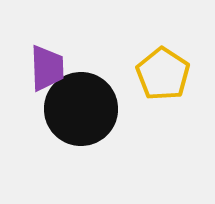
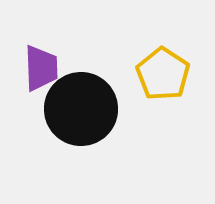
purple trapezoid: moved 6 px left
